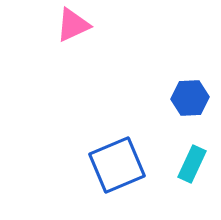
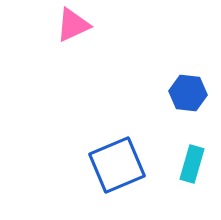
blue hexagon: moved 2 px left, 5 px up; rotated 9 degrees clockwise
cyan rectangle: rotated 9 degrees counterclockwise
